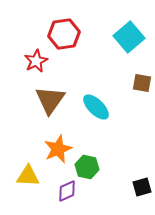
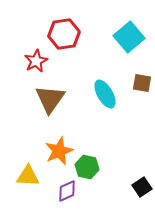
brown triangle: moved 1 px up
cyan ellipse: moved 9 px right, 13 px up; rotated 16 degrees clockwise
orange star: moved 1 px right, 2 px down
black square: rotated 18 degrees counterclockwise
